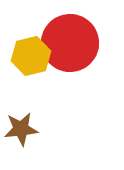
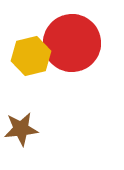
red circle: moved 2 px right
